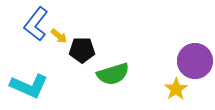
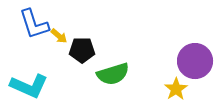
blue L-shape: moved 2 px left; rotated 56 degrees counterclockwise
